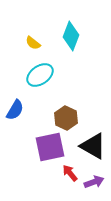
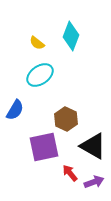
yellow semicircle: moved 4 px right
brown hexagon: moved 1 px down
purple square: moved 6 px left
